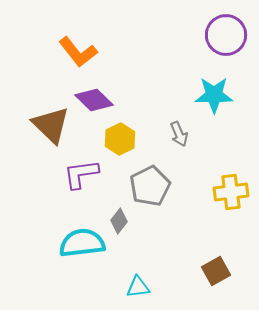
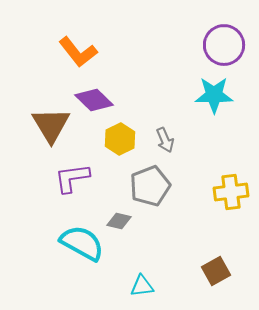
purple circle: moved 2 px left, 10 px down
brown triangle: rotated 15 degrees clockwise
gray arrow: moved 14 px left, 6 px down
purple L-shape: moved 9 px left, 4 px down
gray pentagon: rotated 6 degrees clockwise
gray diamond: rotated 65 degrees clockwise
cyan semicircle: rotated 36 degrees clockwise
cyan triangle: moved 4 px right, 1 px up
